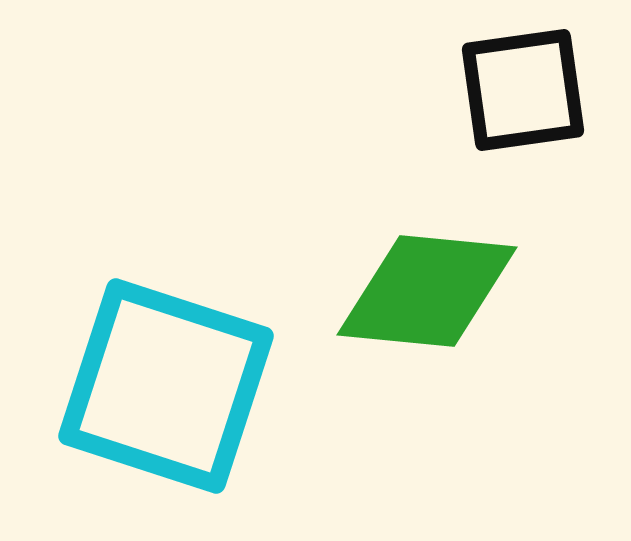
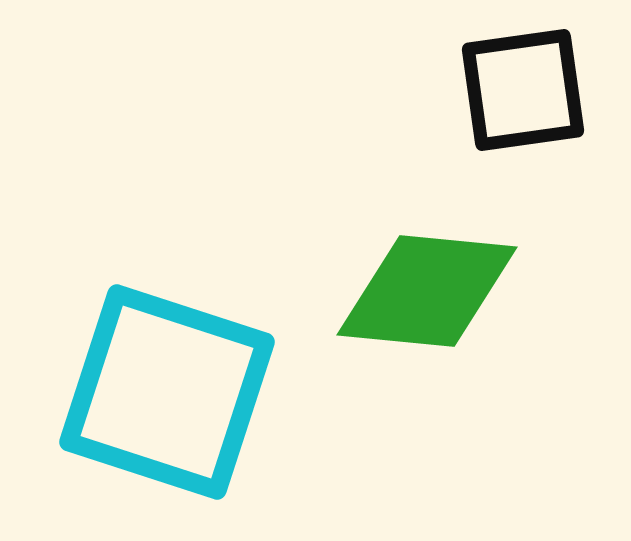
cyan square: moved 1 px right, 6 px down
